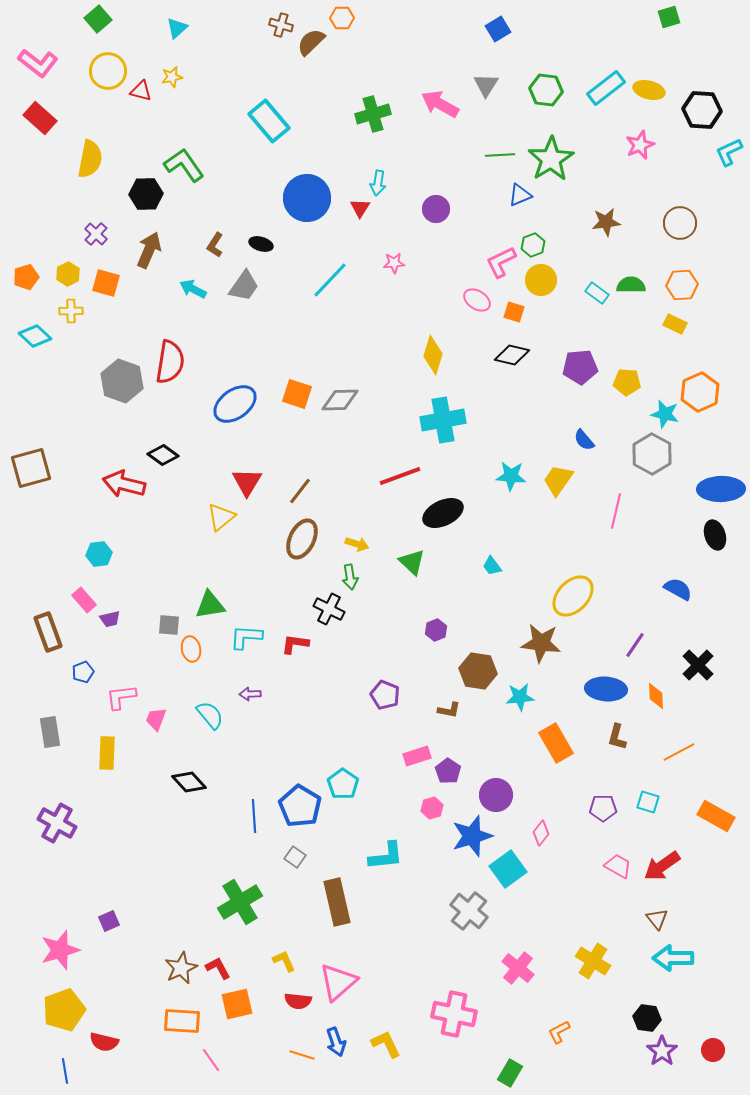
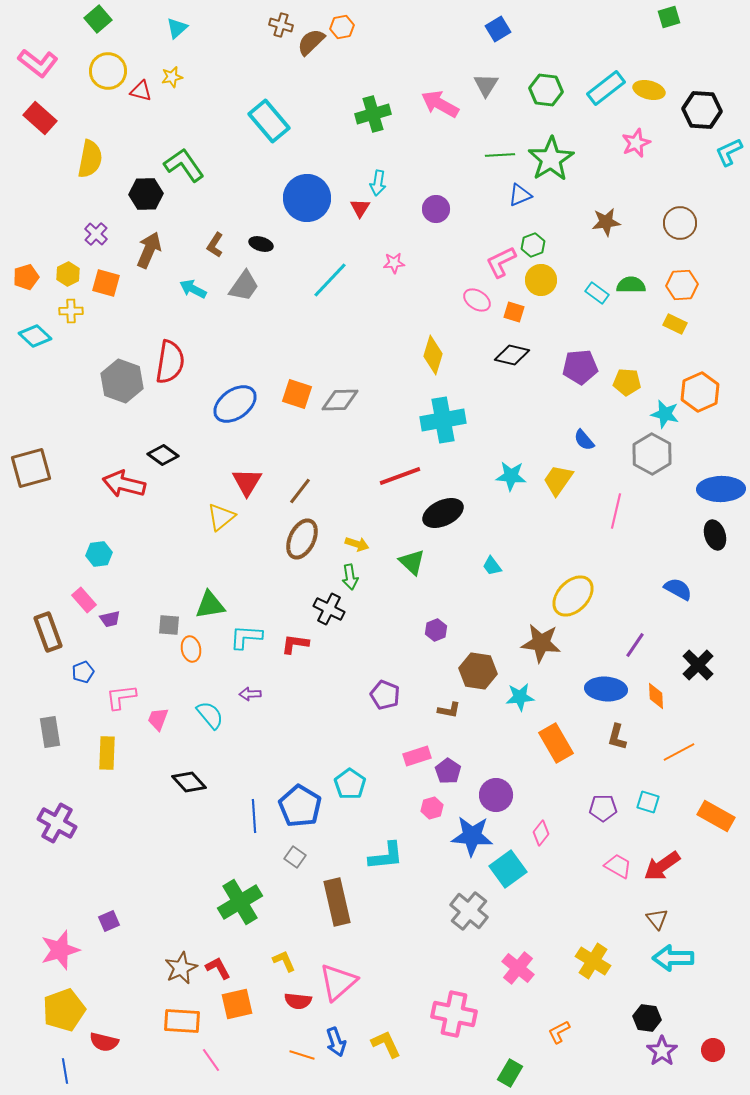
orange hexagon at (342, 18): moved 9 px down; rotated 10 degrees counterclockwise
pink star at (640, 145): moved 4 px left, 2 px up
pink trapezoid at (156, 719): moved 2 px right
cyan pentagon at (343, 784): moved 7 px right
blue star at (472, 836): rotated 21 degrees clockwise
